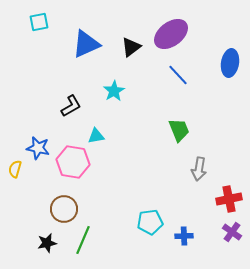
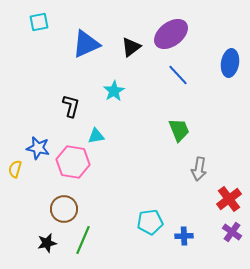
black L-shape: rotated 45 degrees counterclockwise
red cross: rotated 25 degrees counterclockwise
